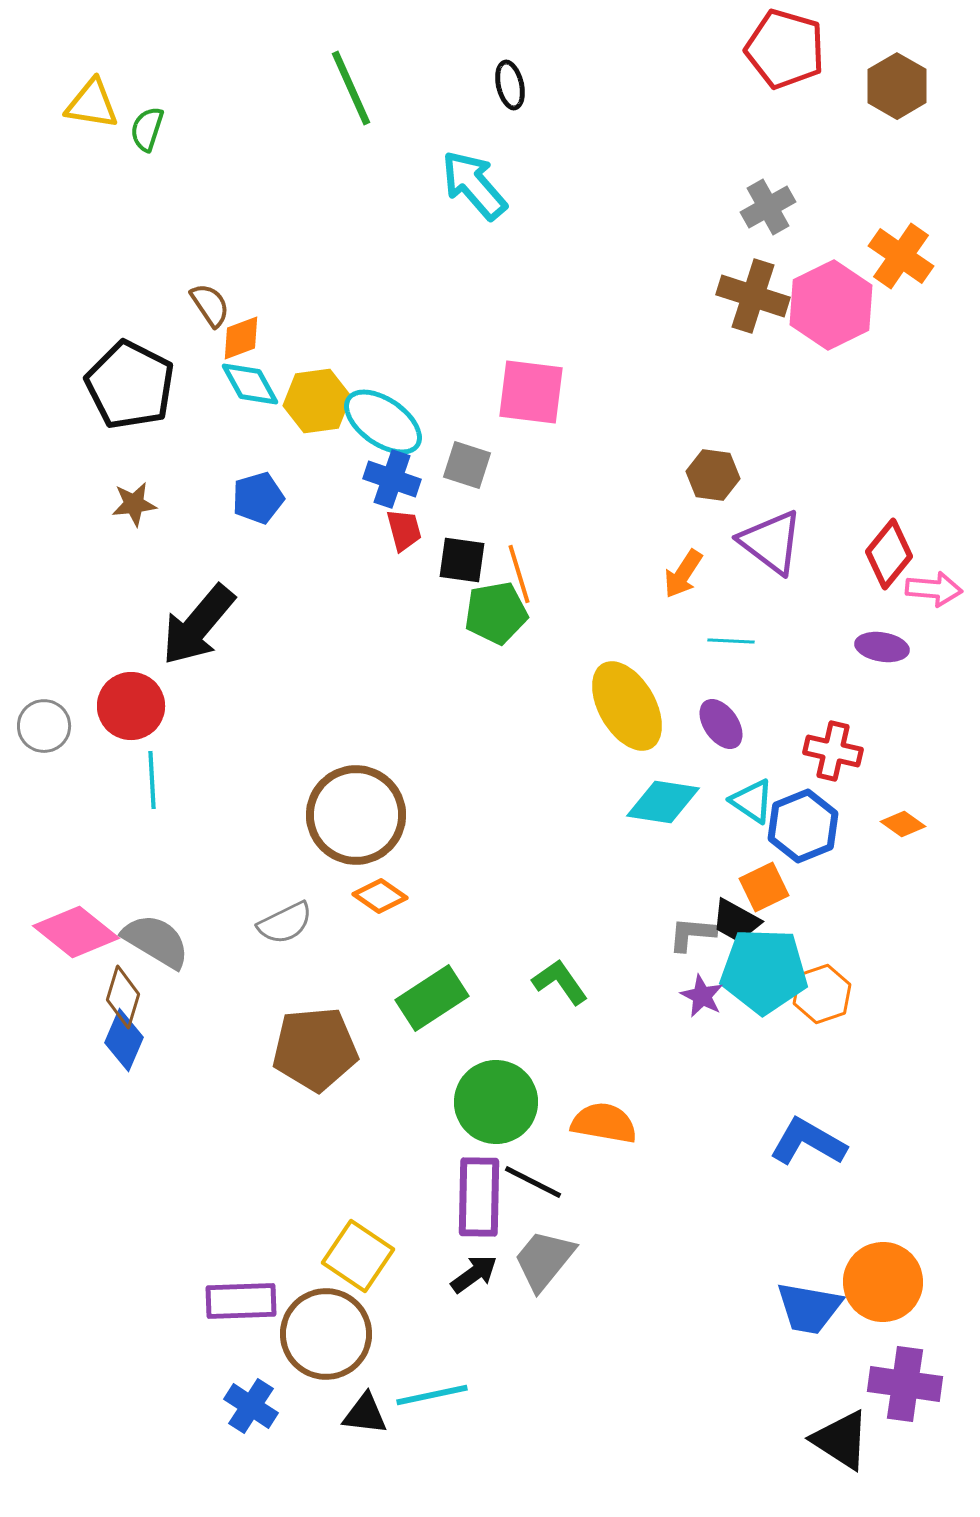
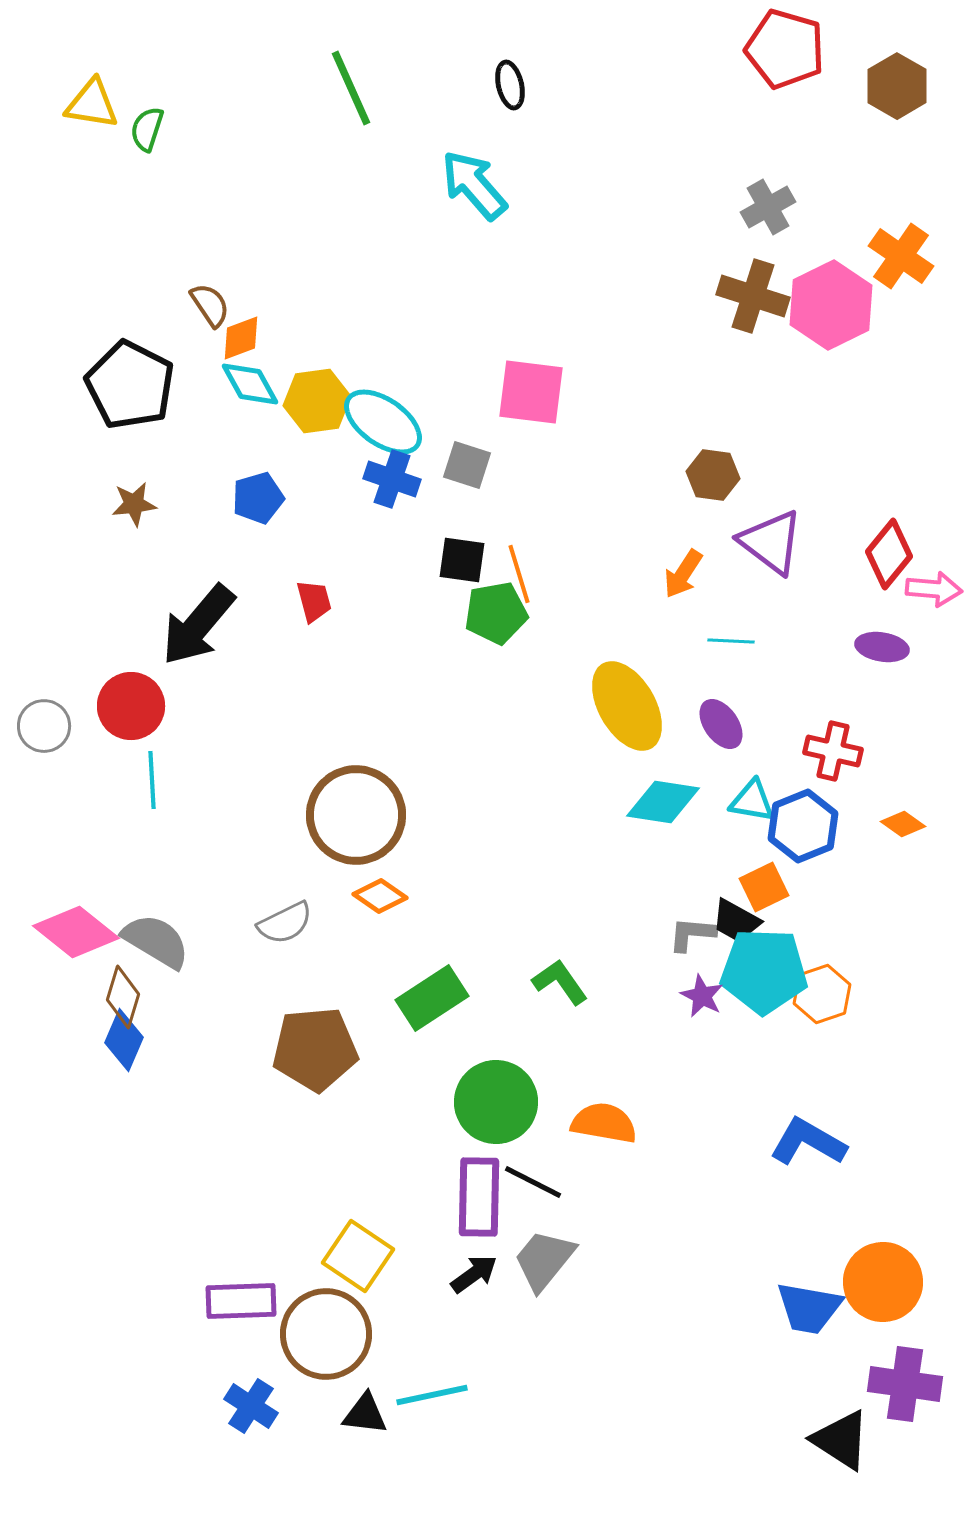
red trapezoid at (404, 530): moved 90 px left, 71 px down
cyan triangle at (752, 801): rotated 24 degrees counterclockwise
